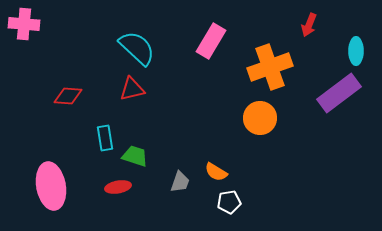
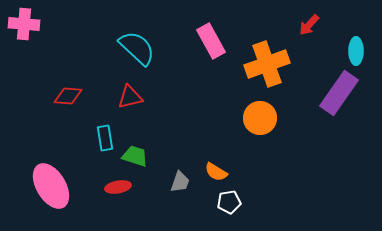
red arrow: rotated 20 degrees clockwise
pink rectangle: rotated 60 degrees counterclockwise
orange cross: moved 3 px left, 3 px up
red triangle: moved 2 px left, 8 px down
purple rectangle: rotated 18 degrees counterclockwise
pink ellipse: rotated 21 degrees counterclockwise
